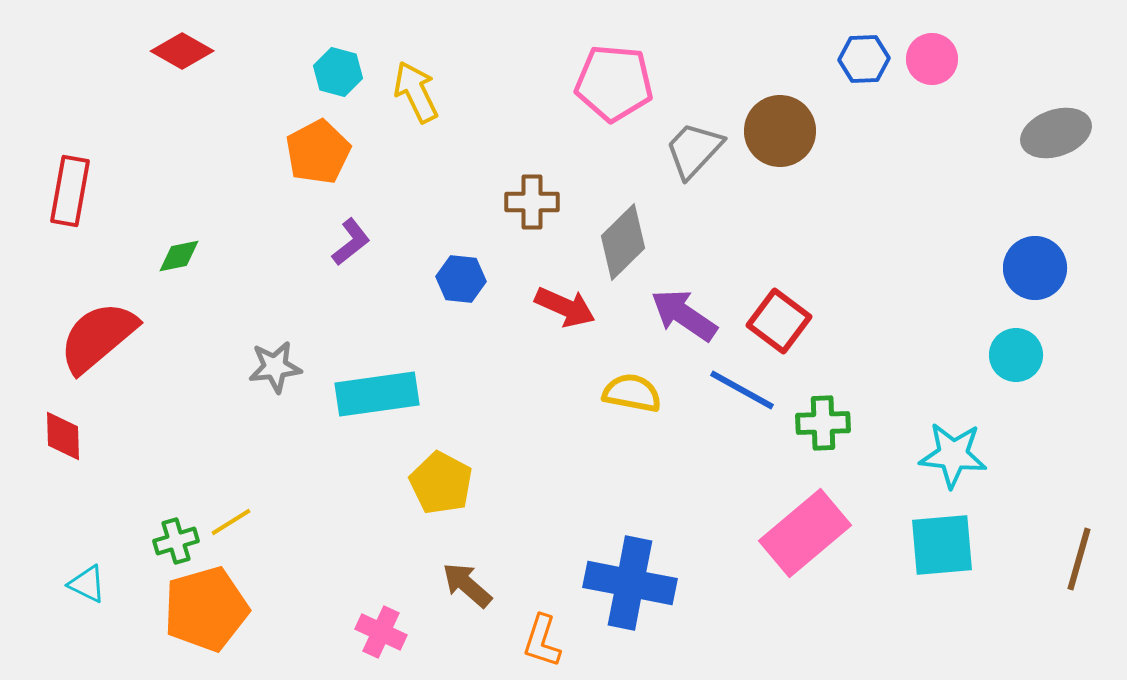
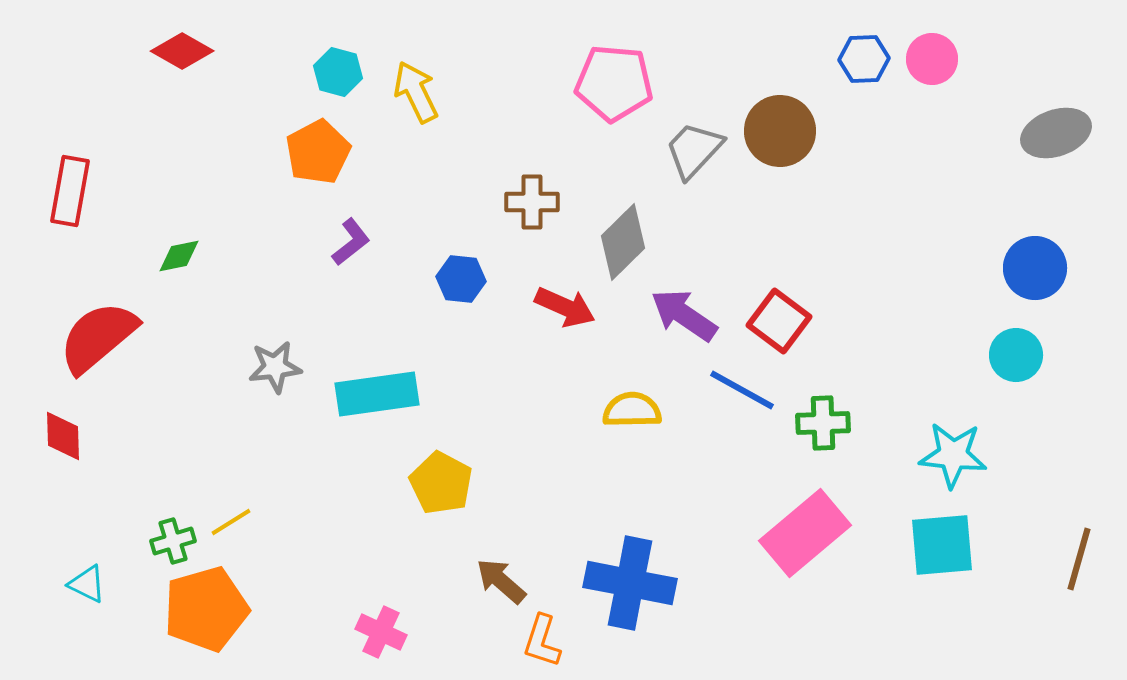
yellow semicircle at (632, 393): moved 17 px down; rotated 12 degrees counterclockwise
green cross at (176, 541): moved 3 px left
brown arrow at (467, 585): moved 34 px right, 4 px up
